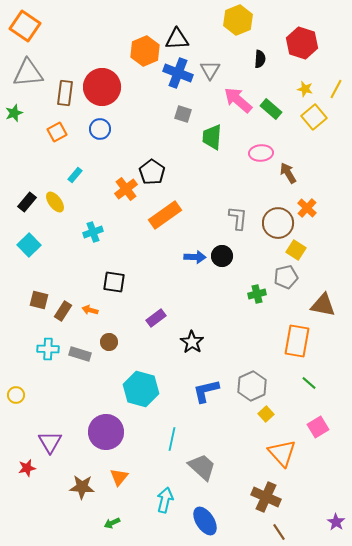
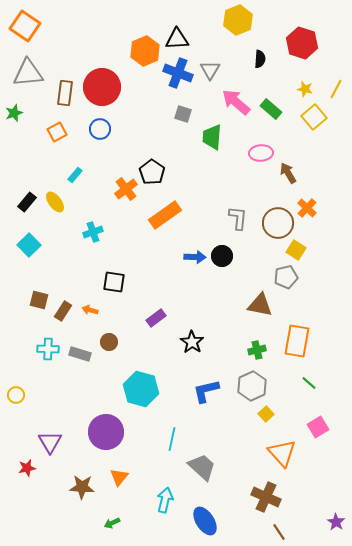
pink arrow at (238, 100): moved 2 px left, 2 px down
green cross at (257, 294): moved 56 px down
brown triangle at (323, 305): moved 63 px left
